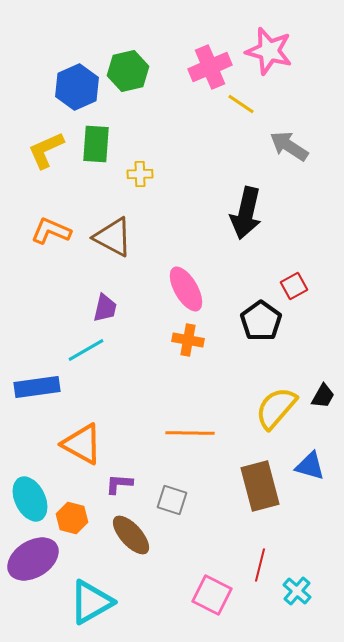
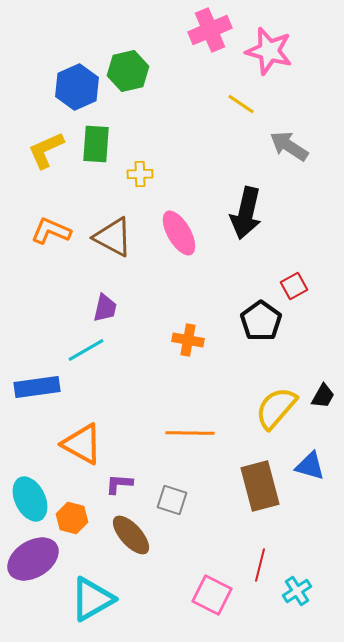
pink cross: moved 37 px up
pink ellipse: moved 7 px left, 56 px up
cyan cross: rotated 16 degrees clockwise
cyan triangle: moved 1 px right, 3 px up
